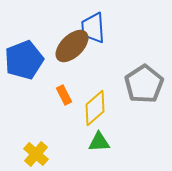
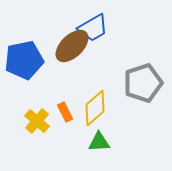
blue trapezoid: rotated 116 degrees counterclockwise
blue pentagon: rotated 9 degrees clockwise
gray pentagon: moved 1 px left, 1 px up; rotated 15 degrees clockwise
orange rectangle: moved 1 px right, 17 px down
yellow cross: moved 1 px right, 33 px up
